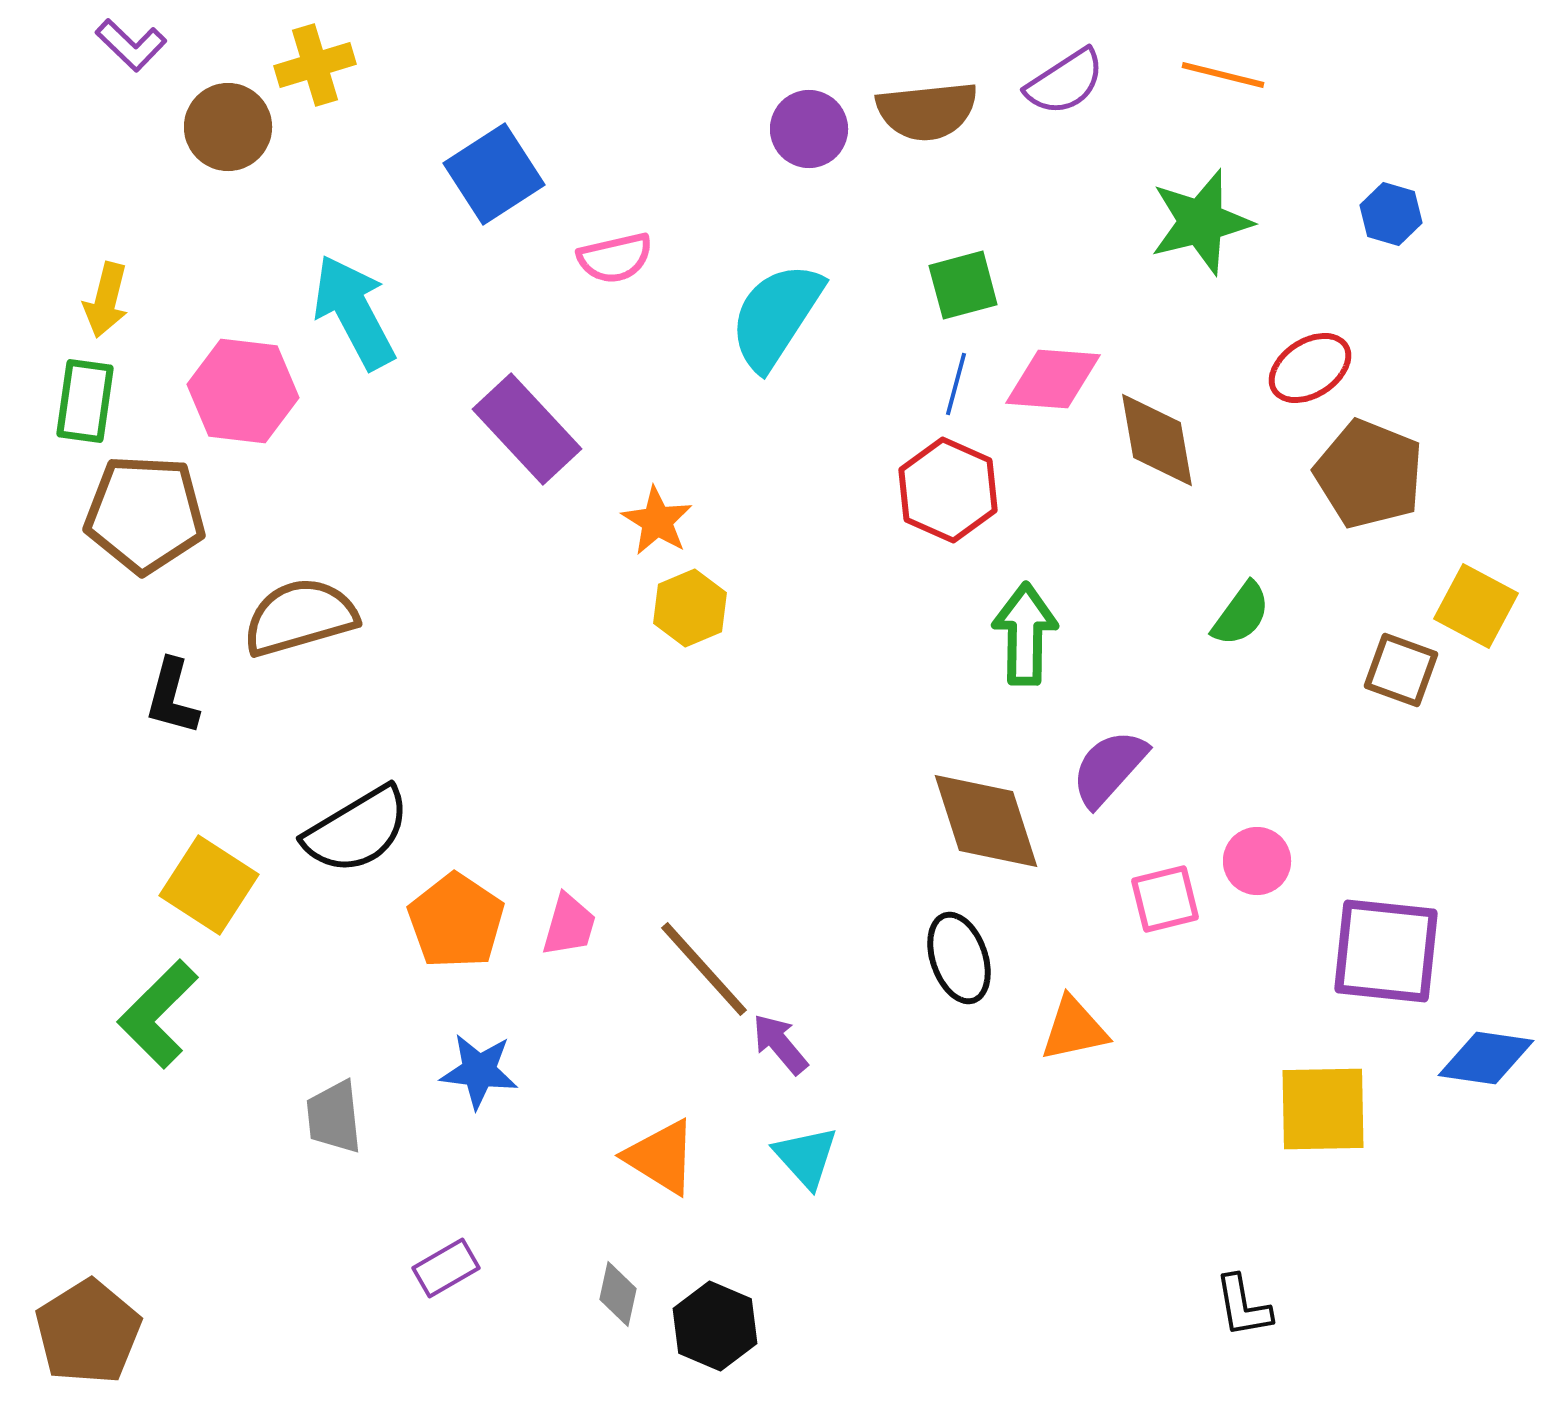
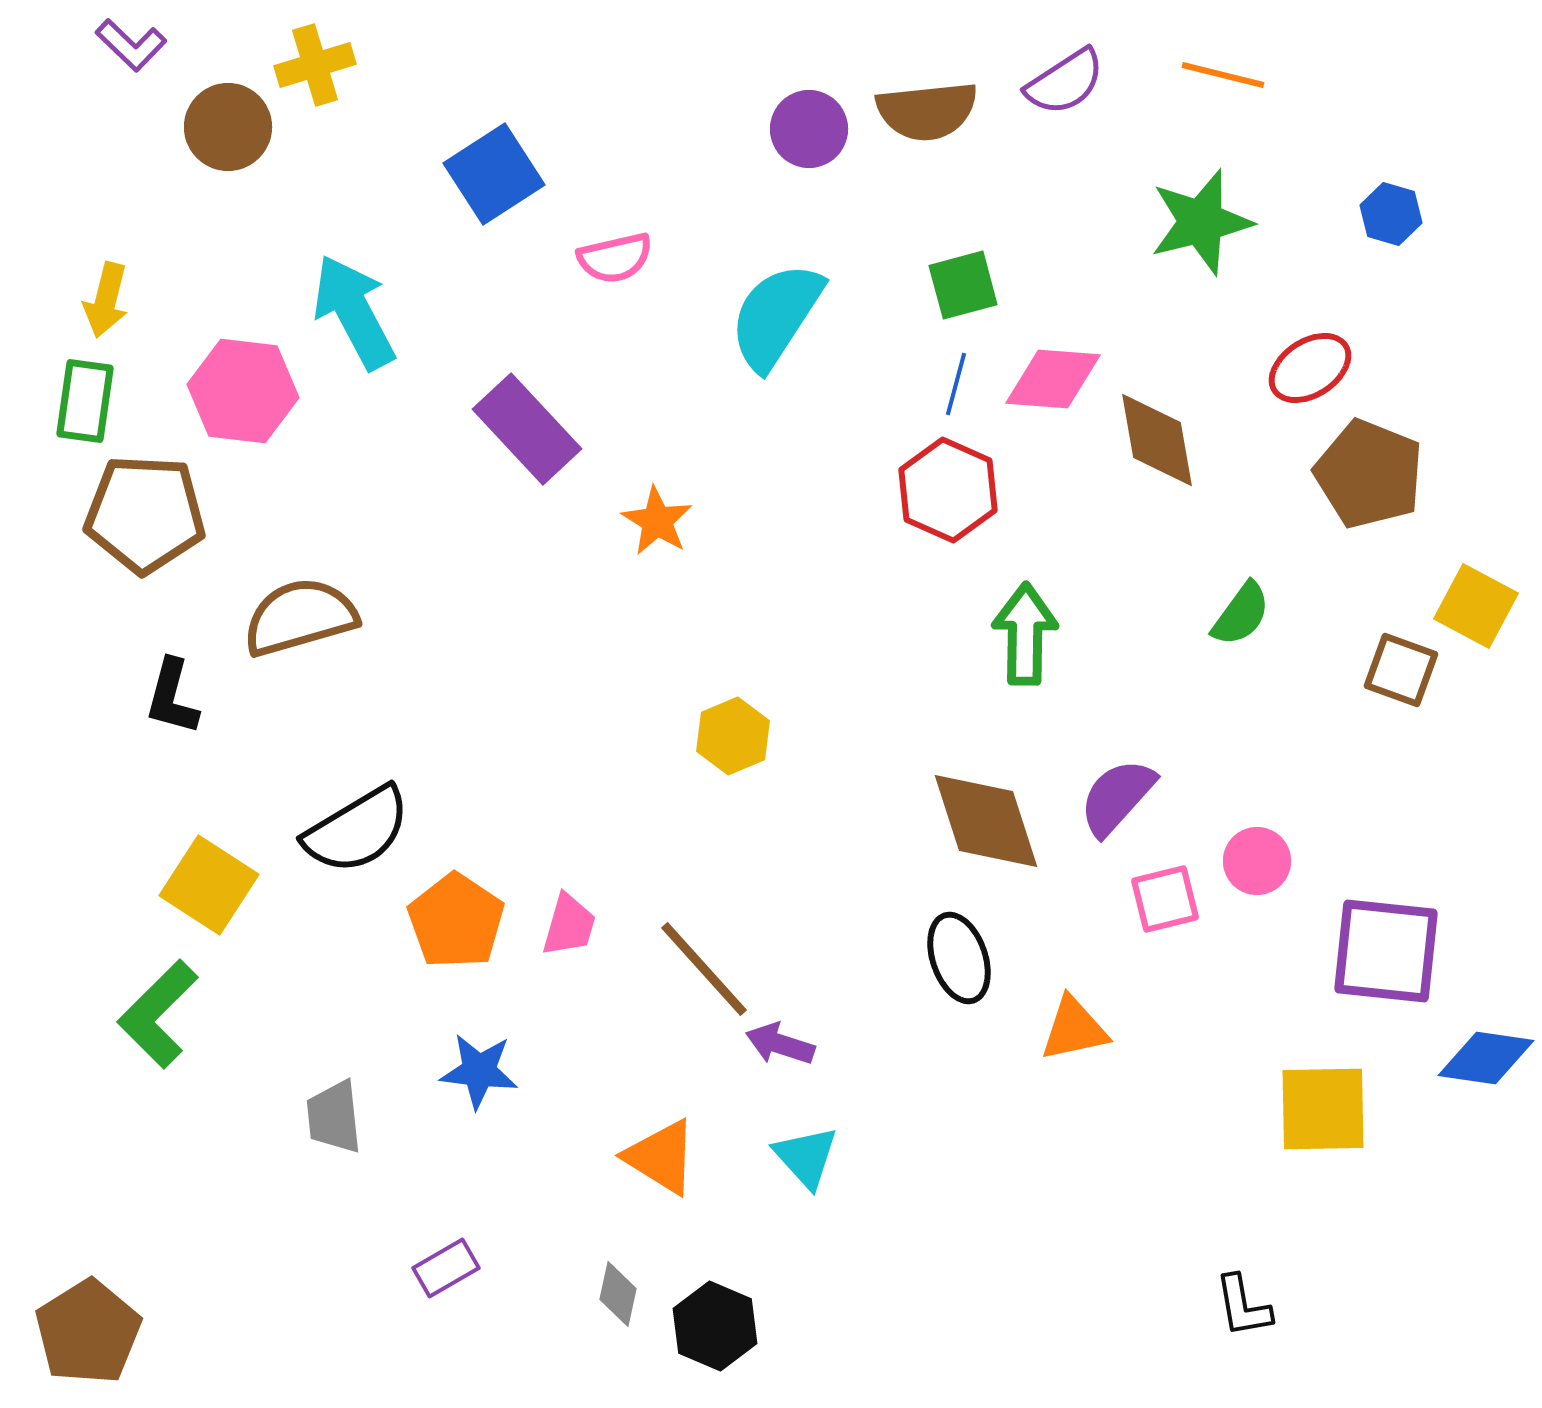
yellow hexagon at (690, 608): moved 43 px right, 128 px down
purple semicircle at (1109, 768): moved 8 px right, 29 px down
purple arrow at (780, 1044): rotated 32 degrees counterclockwise
